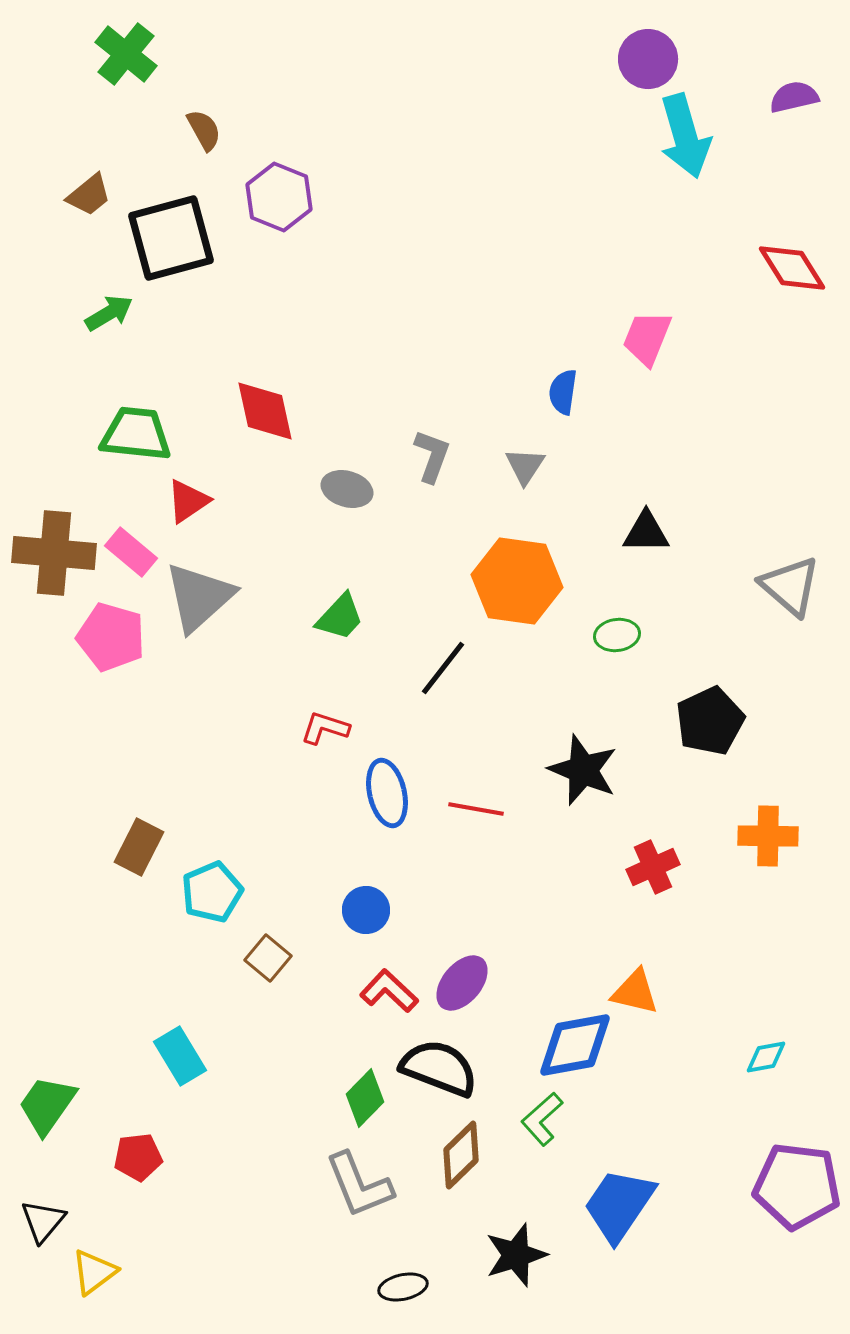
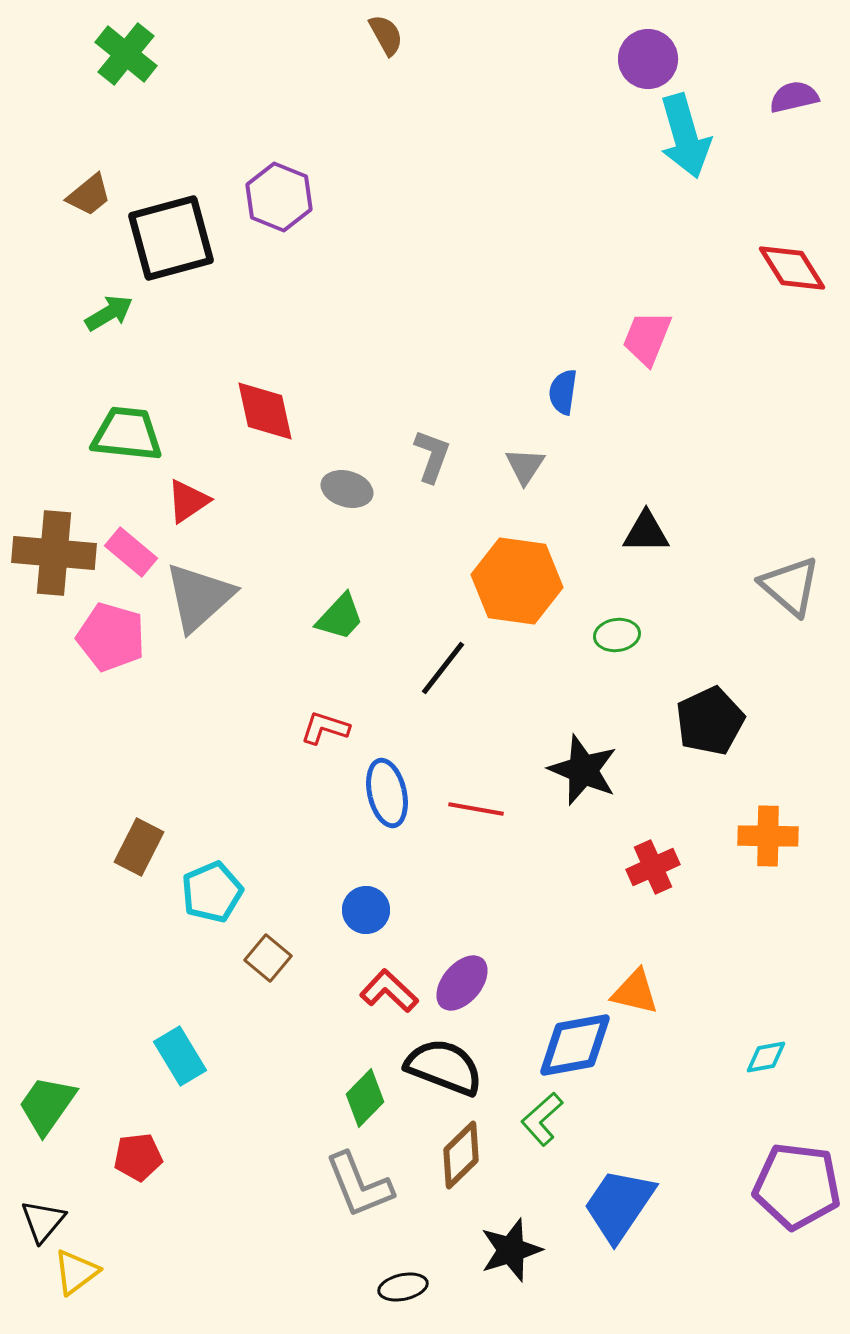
brown semicircle at (204, 130): moved 182 px right, 95 px up
green trapezoid at (136, 434): moved 9 px left
black semicircle at (439, 1068): moved 5 px right, 1 px up
black star at (516, 1255): moved 5 px left, 5 px up
yellow triangle at (94, 1272): moved 18 px left
